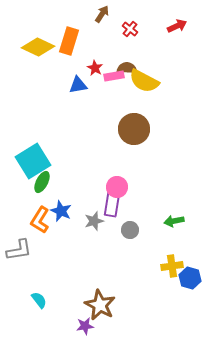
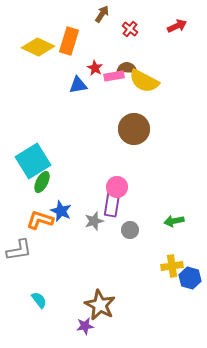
orange L-shape: rotated 76 degrees clockwise
